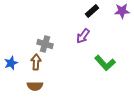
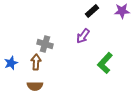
green L-shape: rotated 85 degrees clockwise
